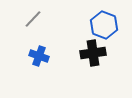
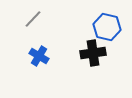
blue hexagon: moved 3 px right, 2 px down; rotated 8 degrees counterclockwise
blue cross: rotated 12 degrees clockwise
